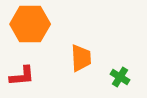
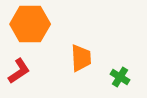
red L-shape: moved 3 px left, 5 px up; rotated 28 degrees counterclockwise
